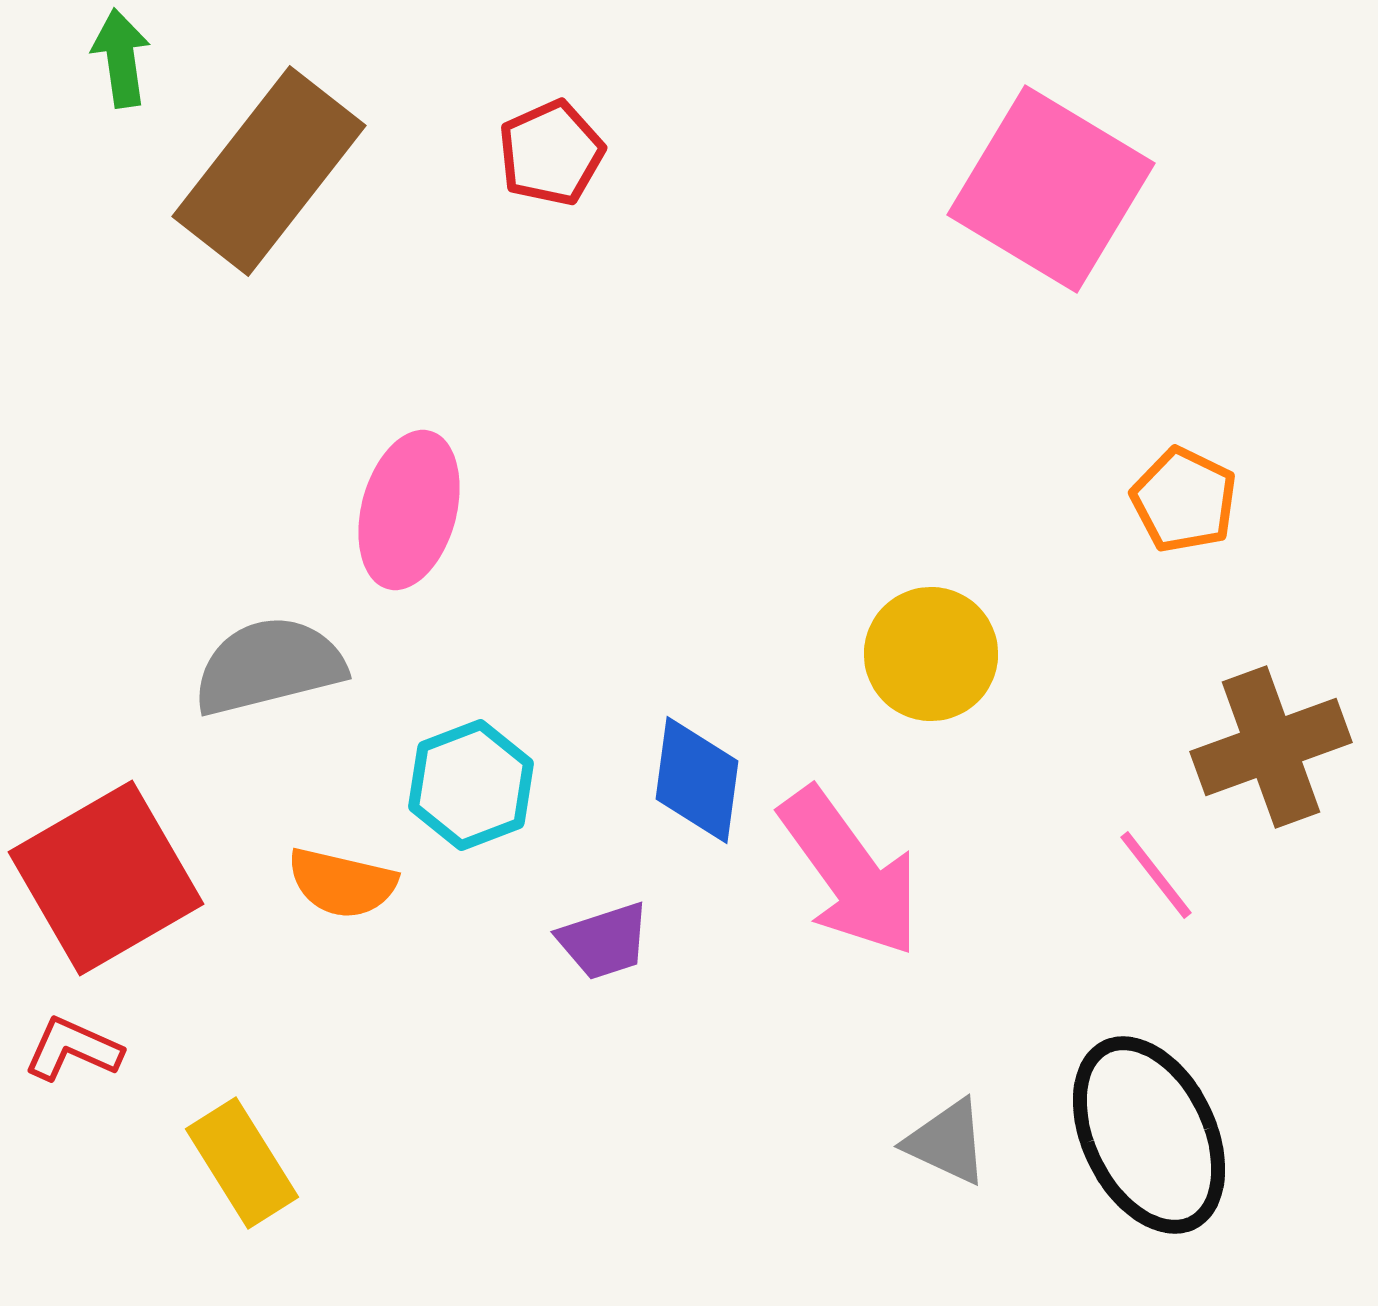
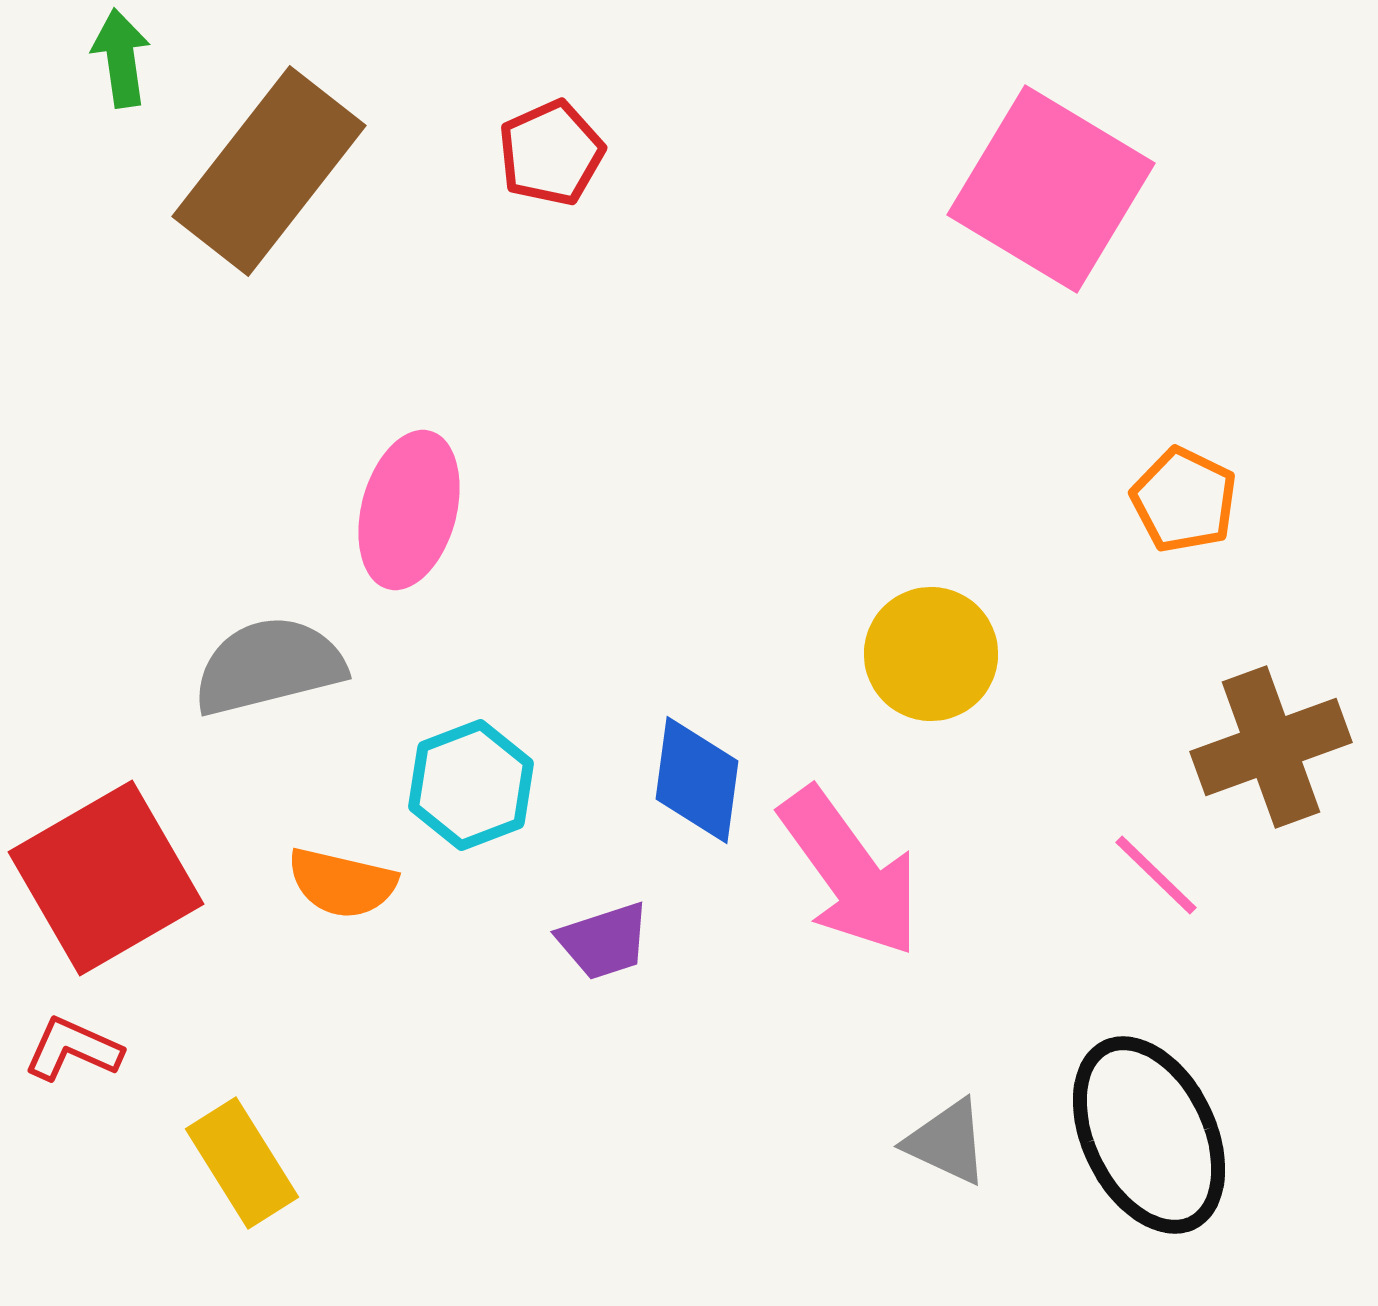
pink line: rotated 8 degrees counterclockwise
